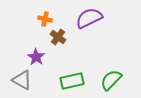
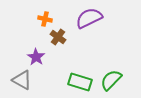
green rectangle: moved 8 px right, 1 px down; rotated 30 degrees clockwise
